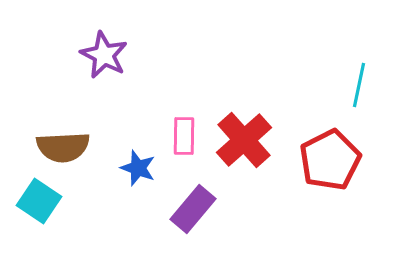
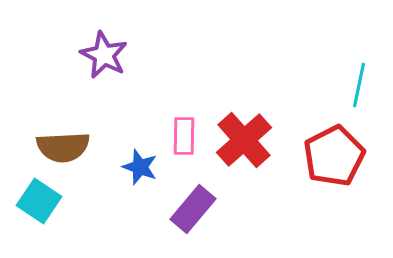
red pentagon: moved 4 px right, 4 px up
blue star: moved 2 px right, 1 px up
